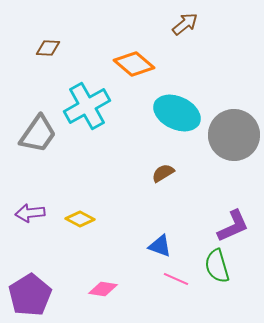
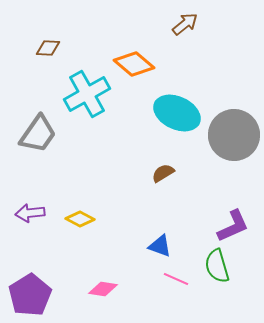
cyan cross: moved 12 px up
